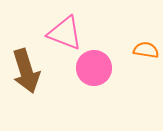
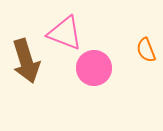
orange semicircle: rotated 120 degrees counterclockwise
brown arrow: moved 10 px up
